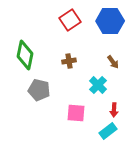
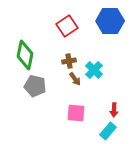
red square: moved 3 px left, 6 px down
brown arrow: moved 38 px left, 17 px down
cyan cross: moved 4 px left, 15 px up
gray pentagon: moved 4 px left, 4 px up
cyan rectangle: rotated 12 degrees counterclockwise
